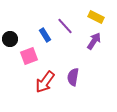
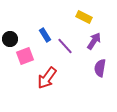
yellow rectangle: moved 12 px left
purple line: moved 20 px down
pink square: moved 4 px left
purple semicircle: moved 27 px right, 9 px up
red arrow: moved 2 px right, 4 px up
